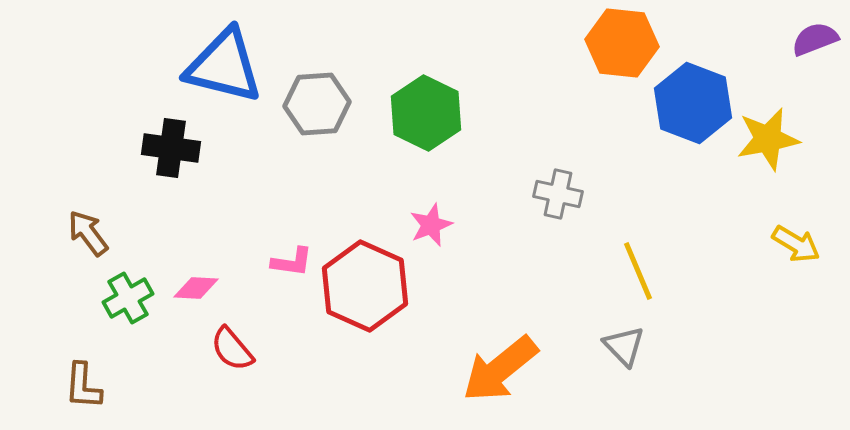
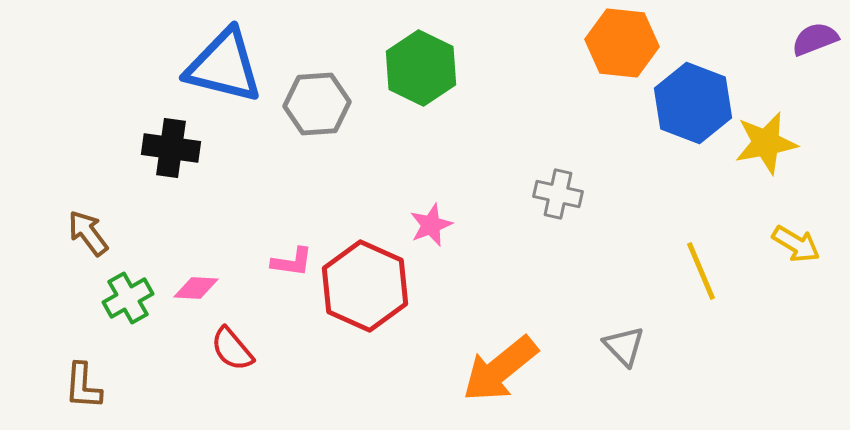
green hexagon: moved 5 px left, 45 px up
yellow star: moved 2 px left, 4 px down
yellow line: moved 63 px right
